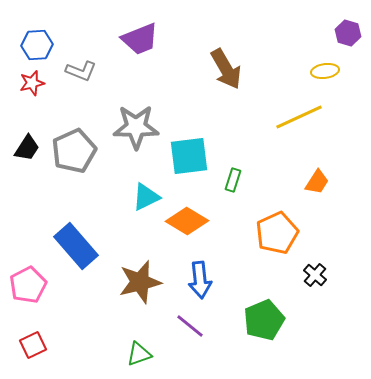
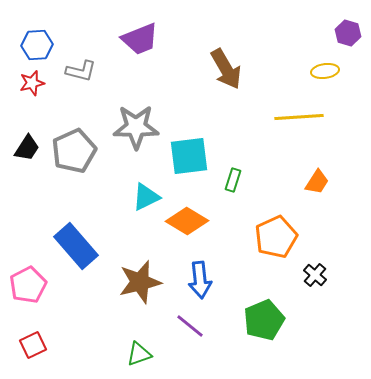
gray L-shape: rotated 8 degrees counterclockwise
yellow line: rotated 21 degrees clockwise
orange pentagon: moved 1 px left, 4 px down
